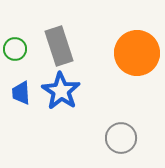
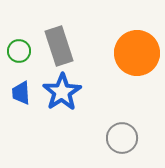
green circle: moved 4 px right, 2 px down
blue star: moved 1 px right, 1 px down; rotated 6 degrees clockwise
gray circle: moved 1 px right
